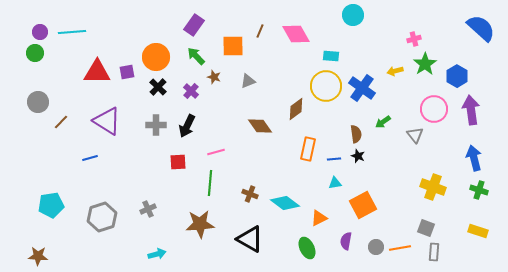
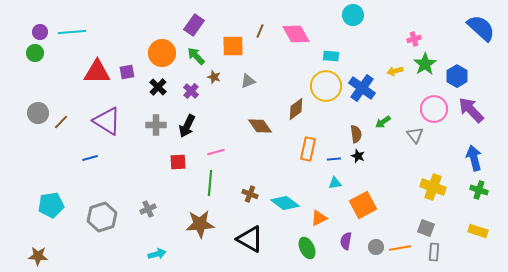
orange circle at (156, 57): moved 6 px right, 4 px up
gray circle at (38, 102): moved 11 px down
purple arrow at (471, 110): rotated 36 degrees counterclockwise
